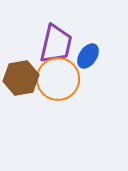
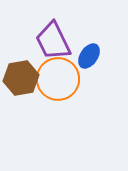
purple trapezoid: moved 3 px left, 3 px up; rotated 141 degrees clockwise
blue ellipse: moved 1 px right
